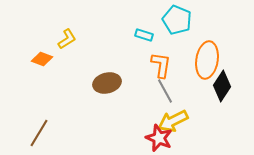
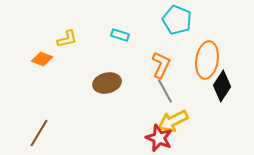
cyan rectangle: moved 24 px left
yellow L-shape: rotated 20 degrees clockwise
orange L-shape: rotated 16 degrees clockwise
